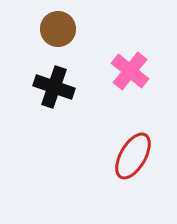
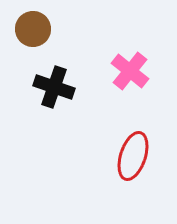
brown circle: moved 25 px left
red ellipse: rotated 12 degrees counterclockwise
